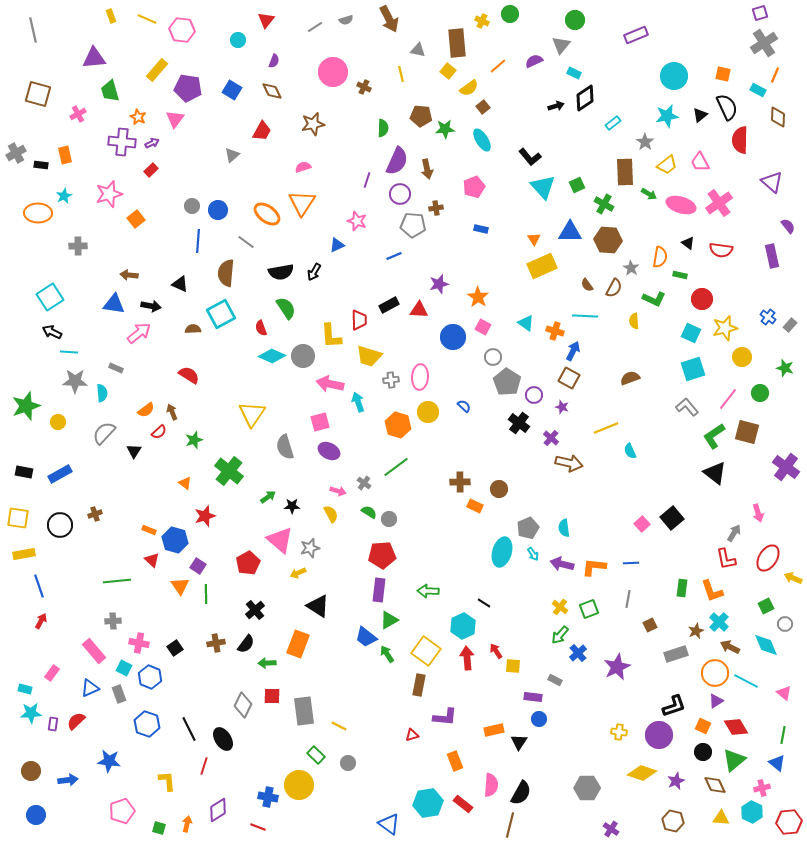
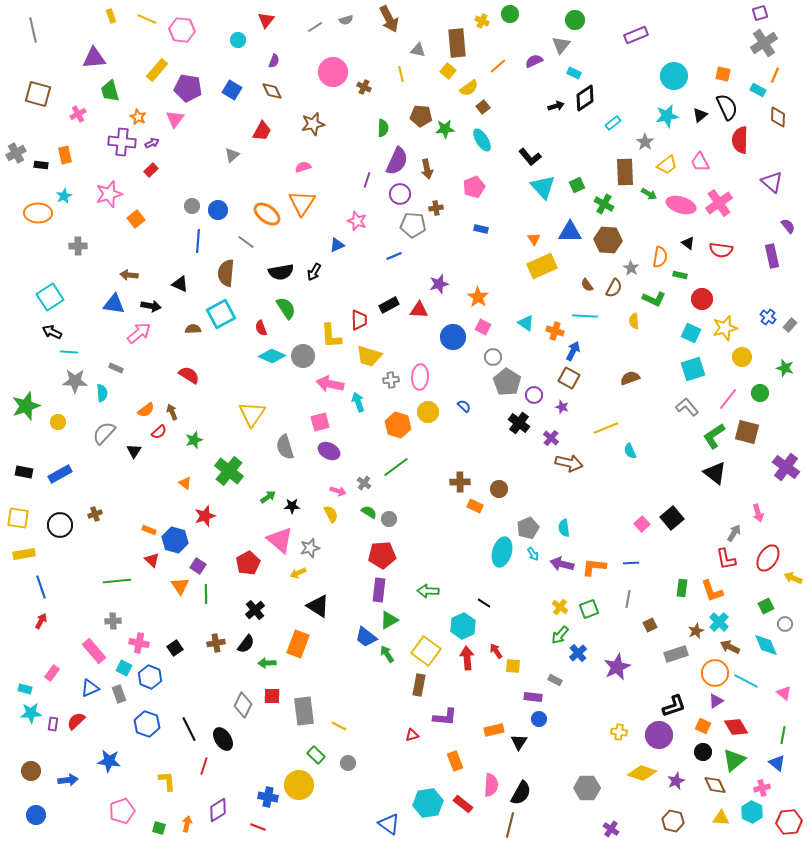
blue line at (39, 586): moved 2 px right, 1 px down
